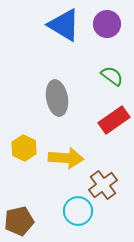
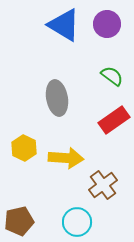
cyan circle: moved 1 px left, 11 px down
